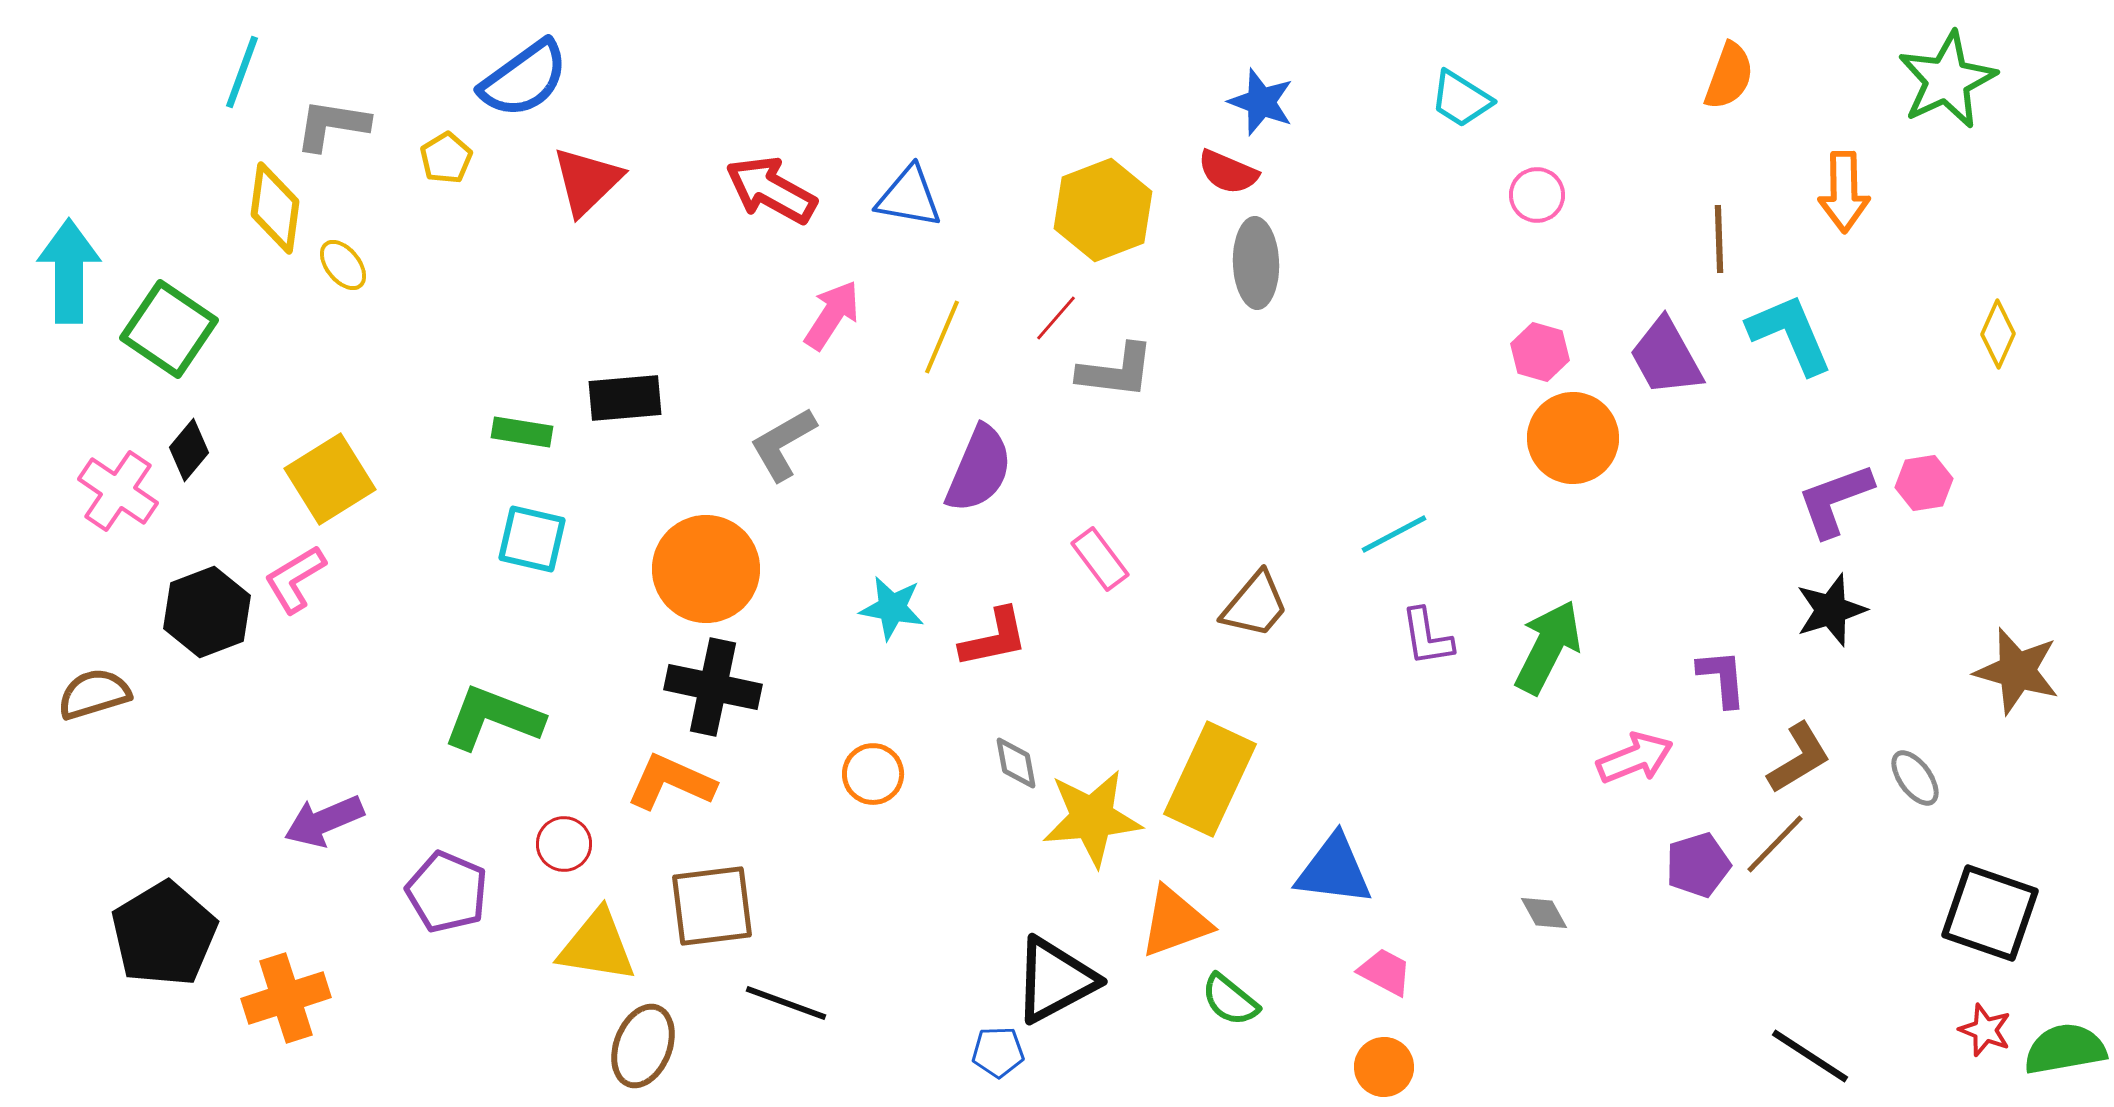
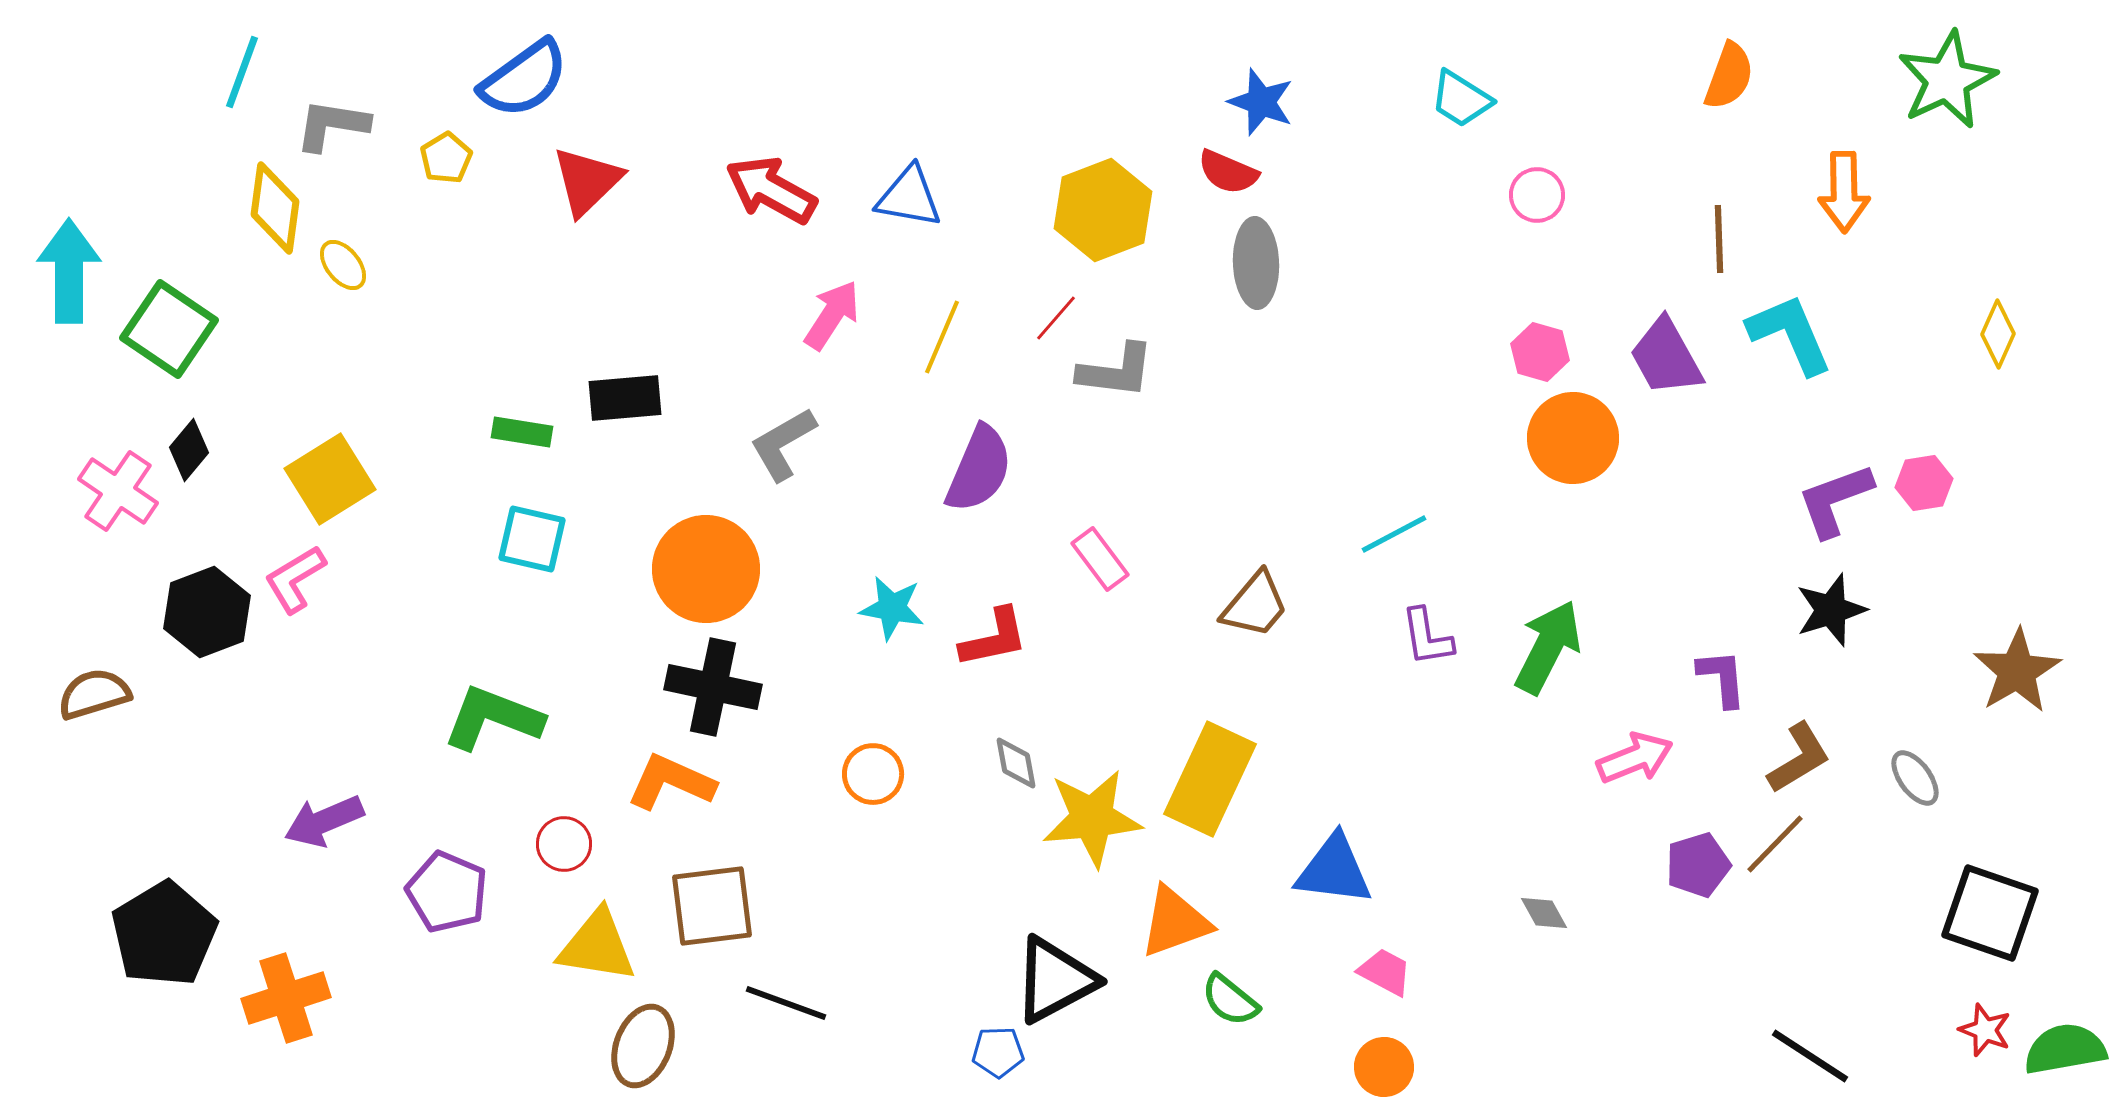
brown star at (2017, 671): rotated 26 degrees clockwise
